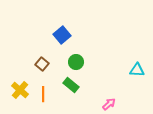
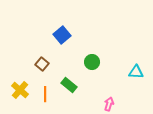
green circle: moved 16 px right
cyan triangle: moved 1 px left, 2 px down
green rectangle: moved 2 px left
orange line: moved 2 px right
pink arrow: rotated 32 degrees counterclockwise
